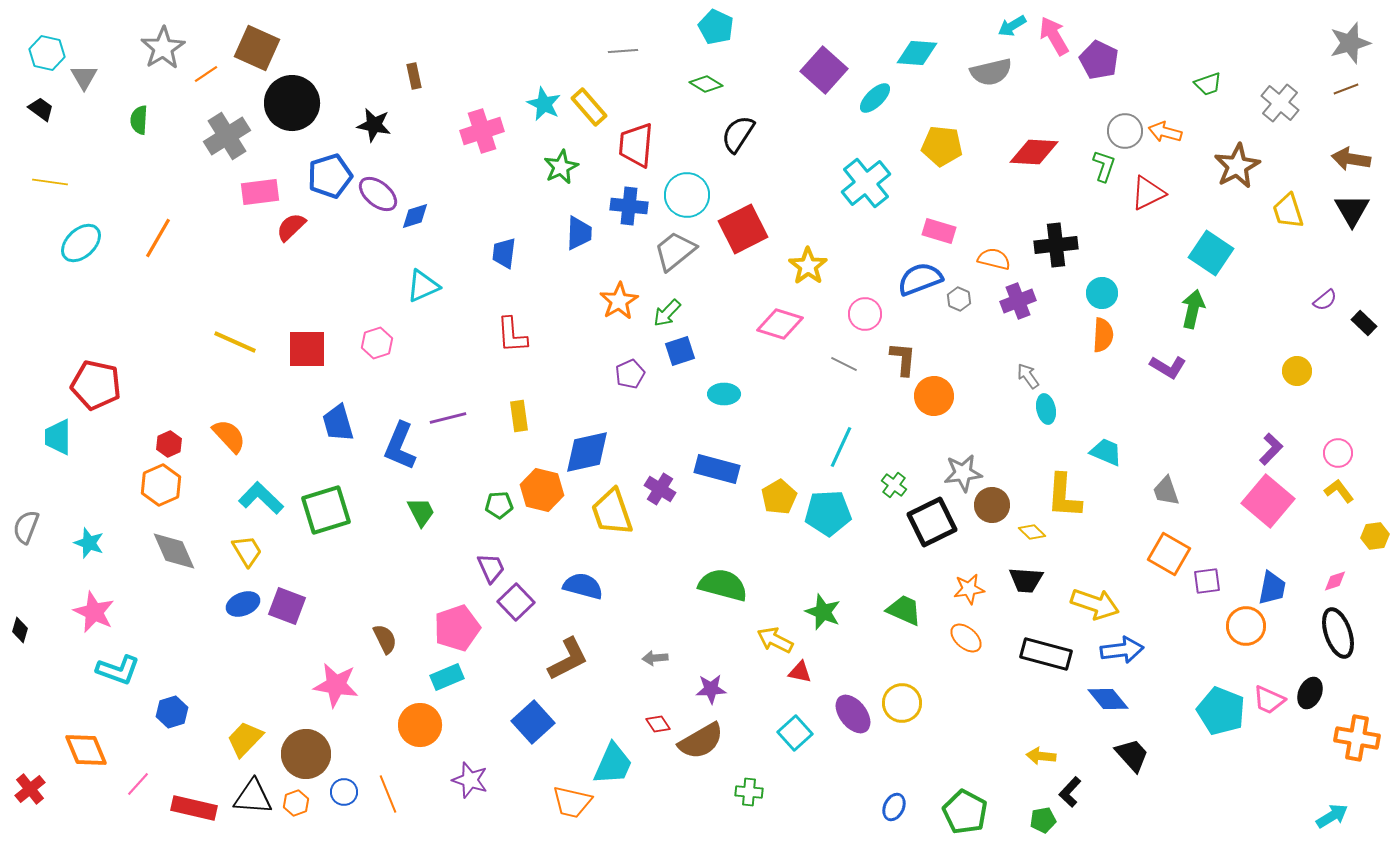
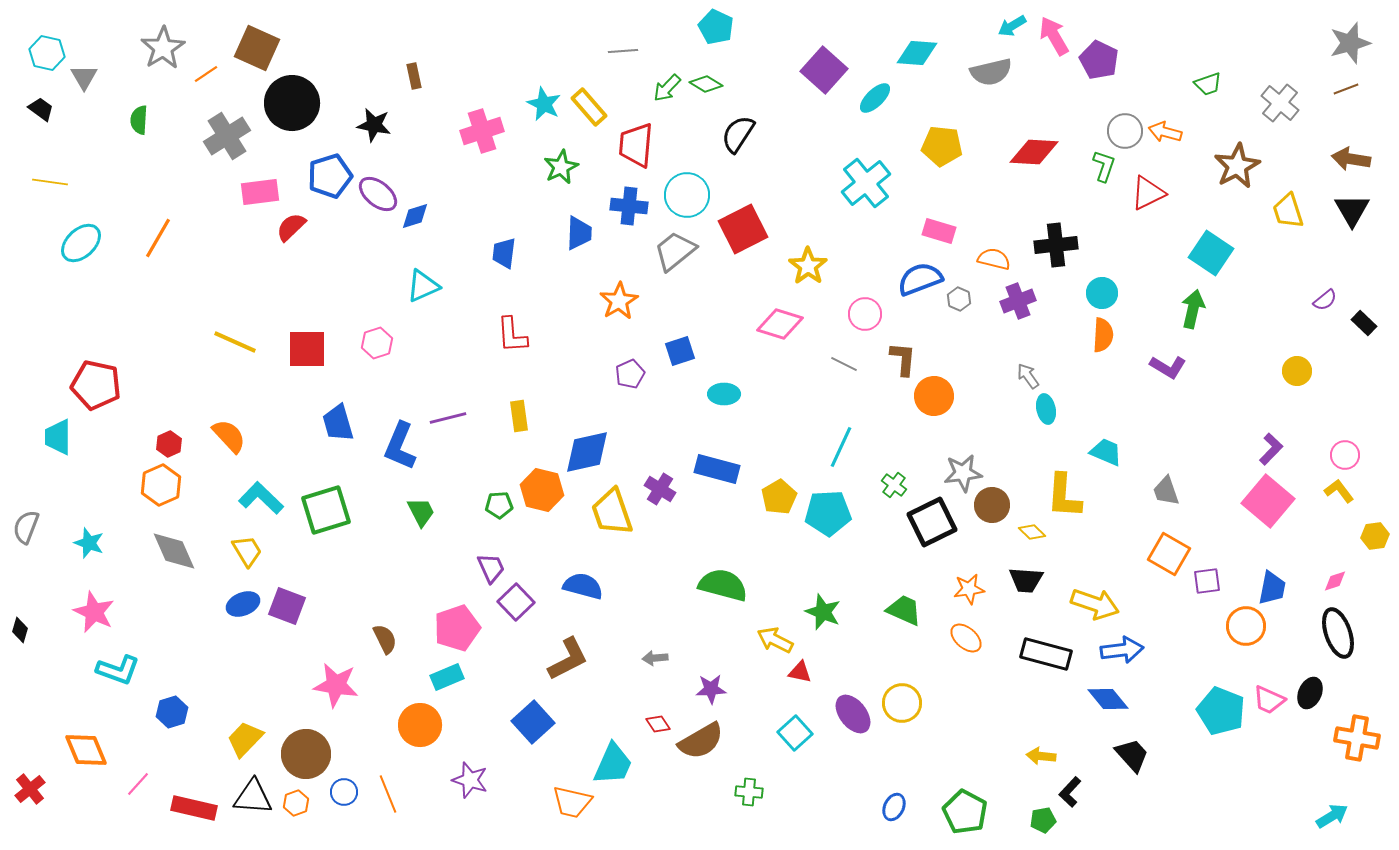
green arrow at (667, 313): moved 225 px up
pink circle at (1338, 453): moved 7 px right, 2 px down
